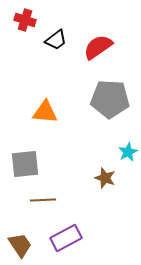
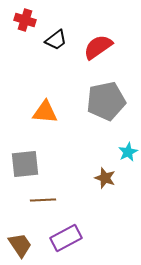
gray pentagon: moved 4 px left, 2 px down; rotated 15 degrees counterclockwise
